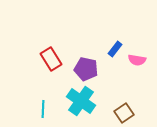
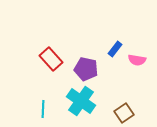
red rectangle: rotated 10 degrees counterclockwise
